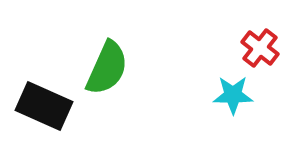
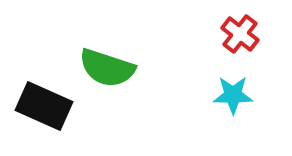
red cross: moved 20 px left, 14 px up
green semicircle: rotated 84 degrees clockwise
